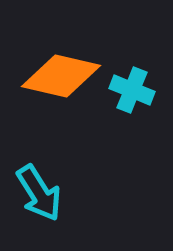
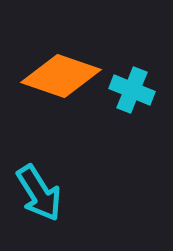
orange diamond: rotated 6 degrees clockwise
